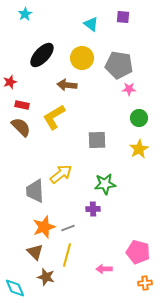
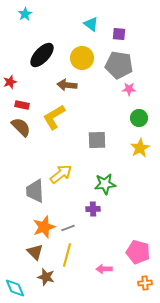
purple square: moved 4 px left, 17 px down
yellow star: moved 1 px right, 1 px up
